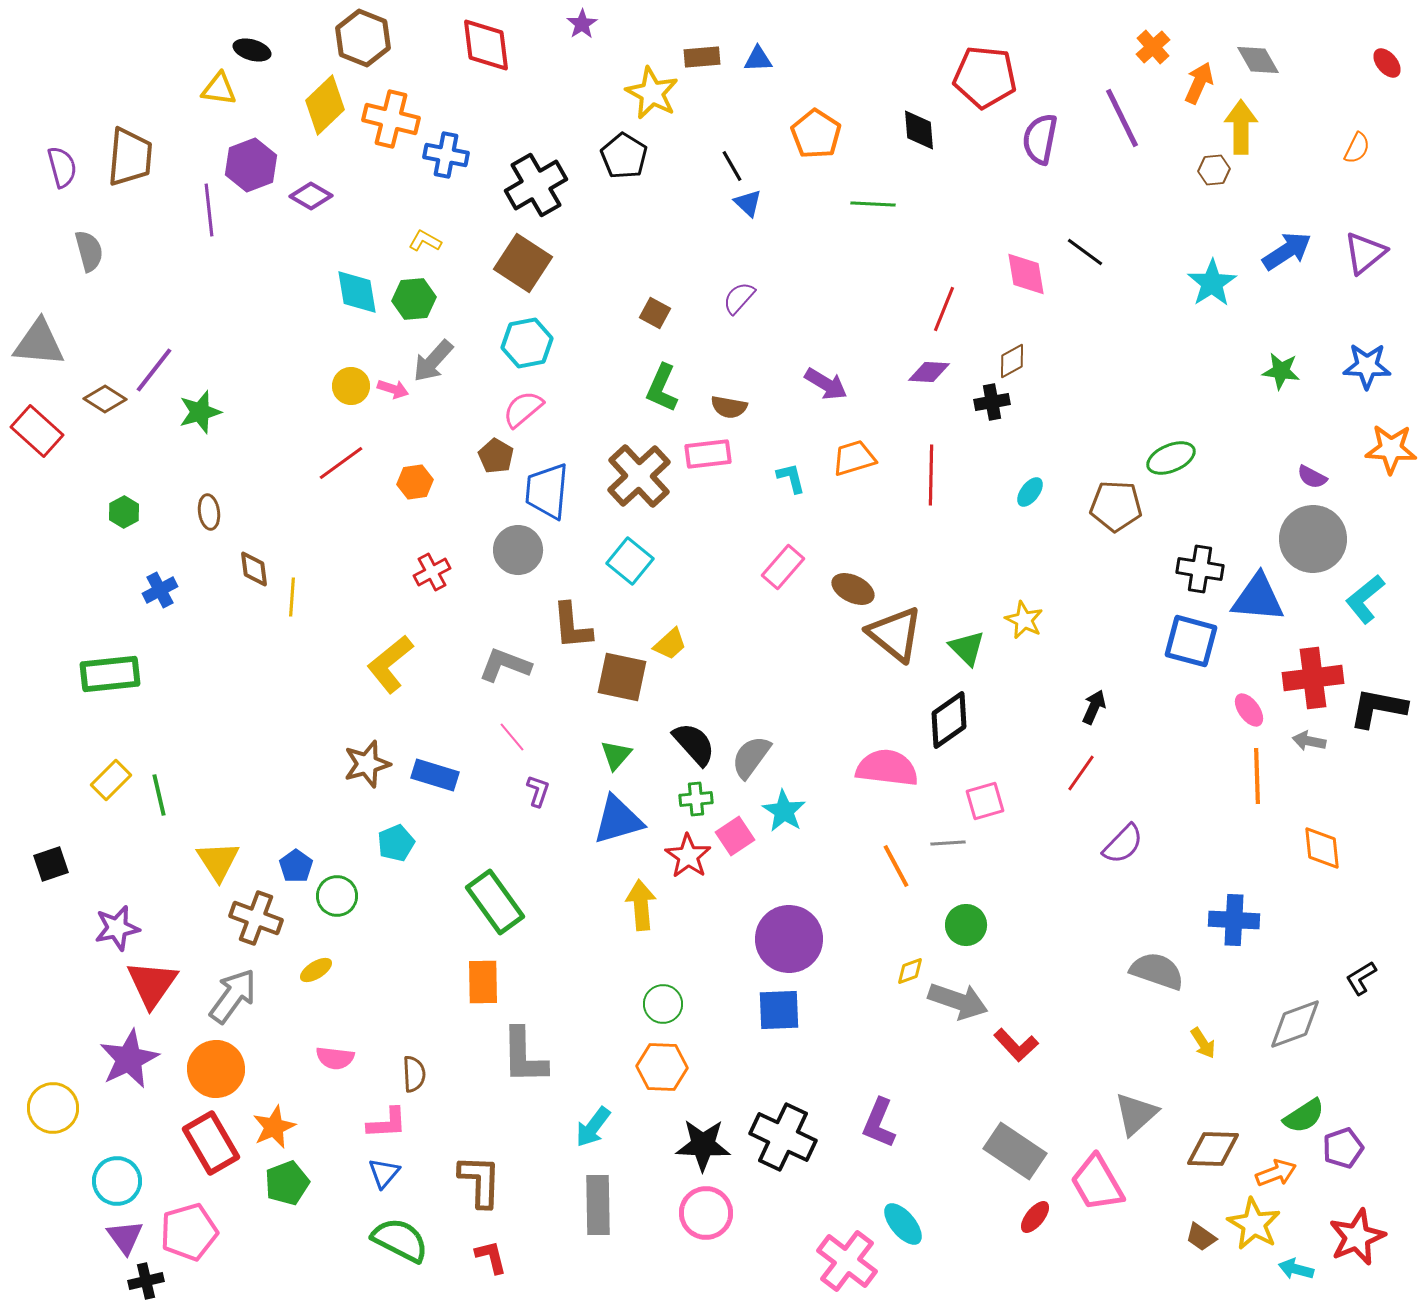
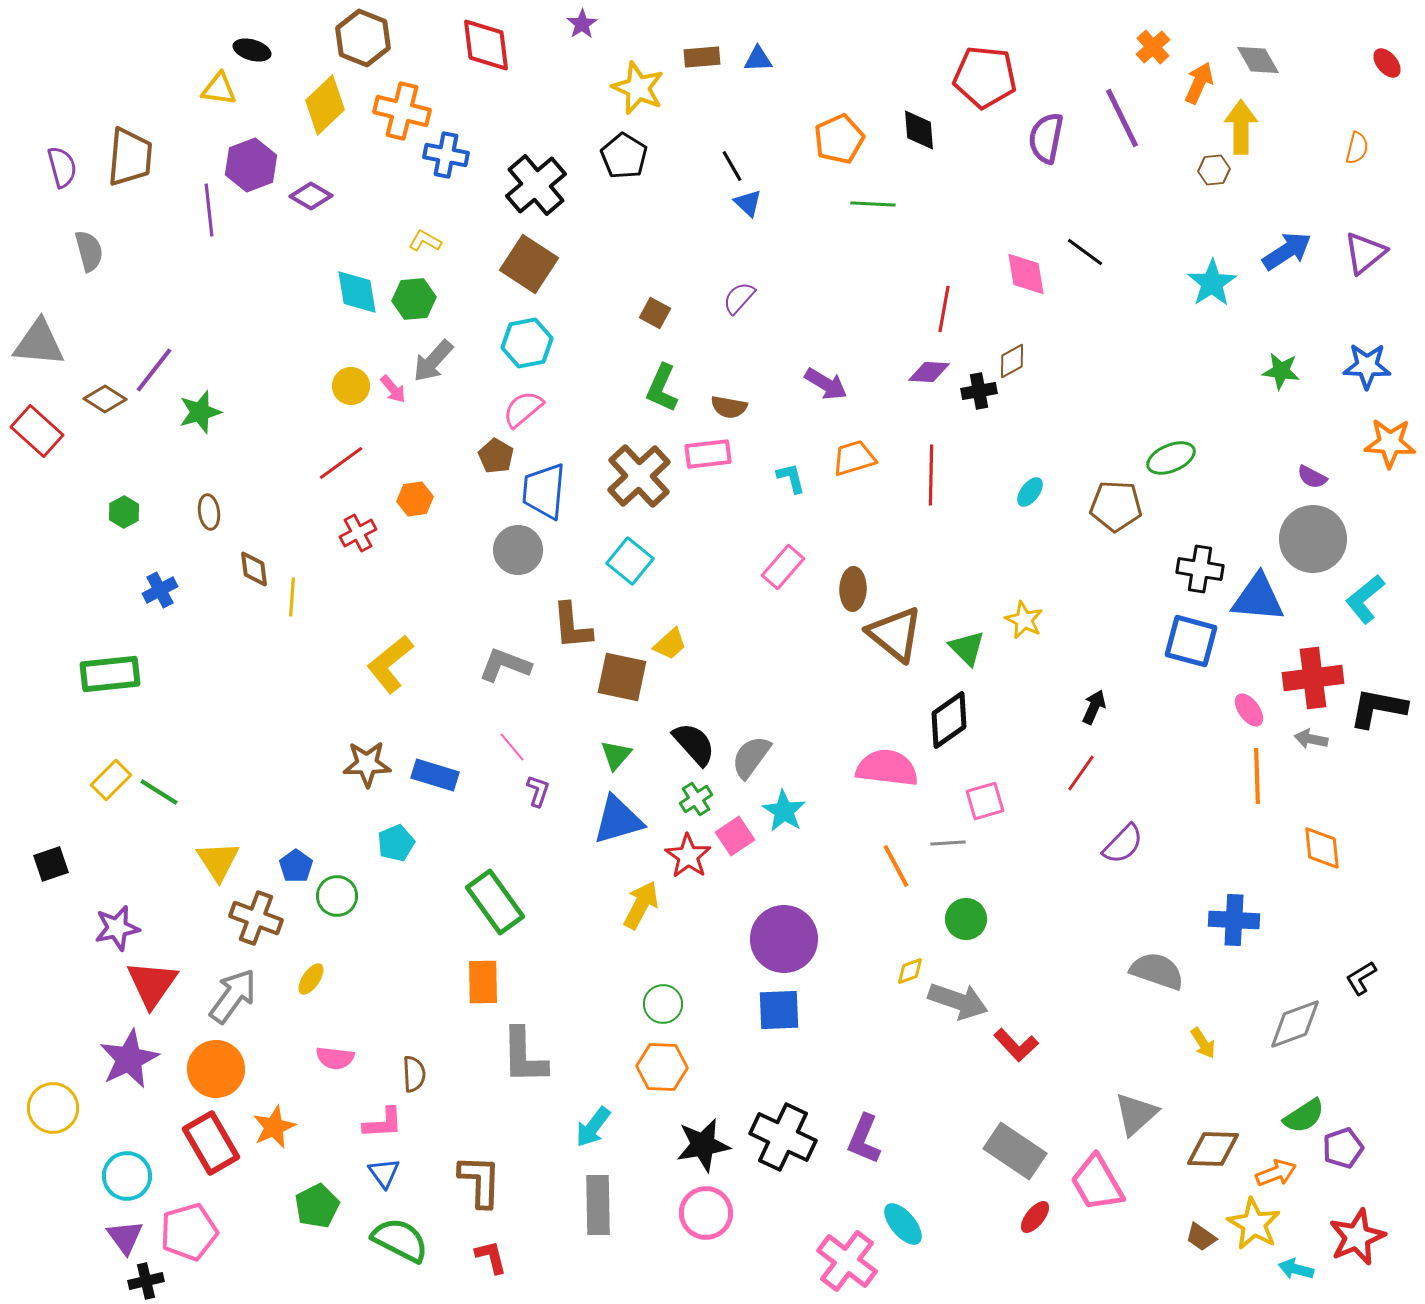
yellow star at (652, 93): moved 14 px left, 5 px up; rotated 4 degrees counterclockwise
orange cross at (391, 119): moved 11 px right, 8 px up
orange pentagon at (816, 134): moved 23 px right, 5 px down; rotated 15 degrees clockwise
purple semicircle at (1040, 139): moved 6 px right, 1 px up
orange semicircle at (1357, 148): rotated 12 degrees counterclockwise
black cross at (536, 185): rotated 10 degrees counterclockwise
brown square at (523, 263): moved 6 px right, 1 px down
red line at (944, 309): rotated 12 degrees counterclockwise
pink arrow at (393, 389): rotated 32 degrees clockwise
black cross at (992, 402): moved 13 px left, 11 px up
orange star at (1391, 449): moved 1 px left, 6 px up
orange hexagon at (415, 482): moved 17 px down
blue trapezoid at (547, 491): moved 3 px left
red cross at (432, 572): moved 74 px left, 39 px up
brown ellipse at (853, 589): rotated 66 degrees clockwise
pink line at (512, 737): moved 10 px down
gray arrow at (1309, 741): moved 2 px right, 2 px up
brown star at (367, 764): rotated 15 degrees clockwise
green line at (159, 795): moved 3 px up; rotated 45 degrees counterclockwise
green cross at (696, 799): rotated 28 degrees counterclockwise
yellow arrow at (641, 905): rotated 33 degrees clockwise
green circle at (966, 925): moved 6 px up
purple circle at (789, 939): moved 5 px left
yellow ellipse at (316, 970): moved 5 px left, 9 px down; rotated 24 degrees counterclockwise
pink L-shape at (387, 1123): moved 4 px left
purple L-shape at (879, 1123): moved 15 px left, 16 px down
black star at (703, 1145): rotated 12 degrees counterclockwise
blue triangle at (384, 1173): rotated 16 degrees counterclockwise
cyan circle at (117, 1181): moved 10 px right, 5 px up
green pentagon at (287, 1183): moved 30 px right, 23 px down; rotated 6 degrees counterclockwise
